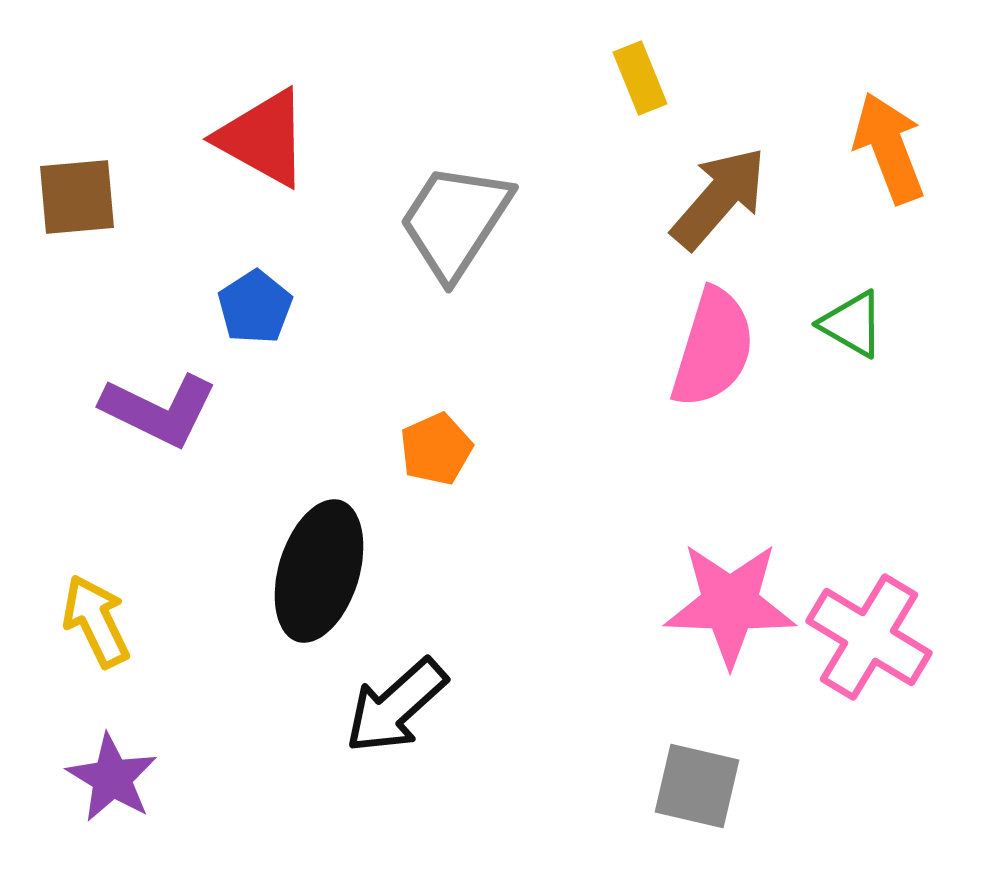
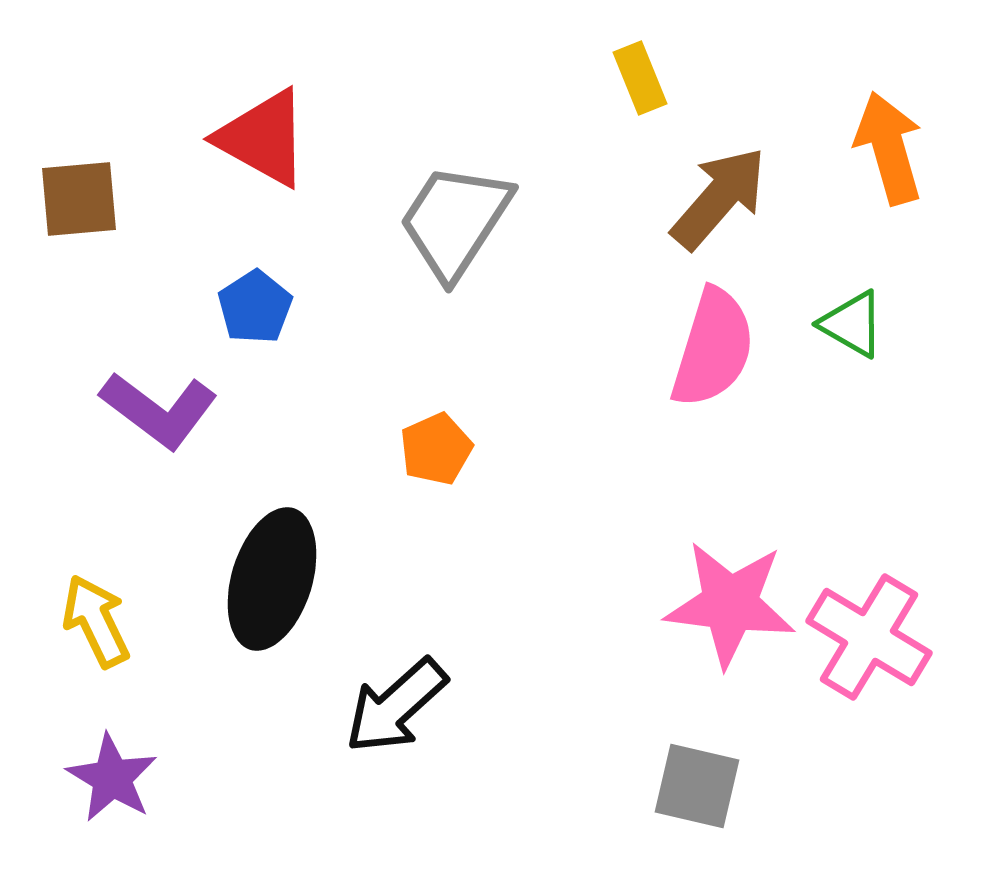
orange arrow: rotated 5 degrees clockwise
brown square: moved 2 px right, 2 px down
purple L-shape: rotated 11 degrees clockwise
black ellipse: moved 47 px left, 8 px down
pink star: rotated 5 degrees clockwise
